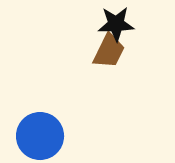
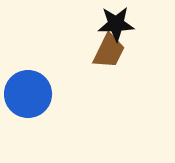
blue circle: moved 12 px left, 42 px up
